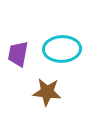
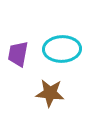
brown star: moved 3 px right, 1 px down
